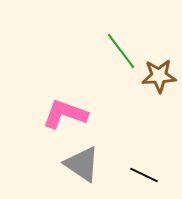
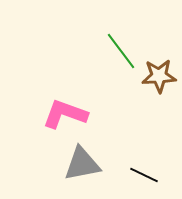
gray triangle: rotated 45 degrees counterclockwise
